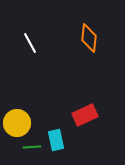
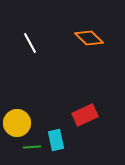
orange diamond: rotated 52 degrees counterclockwise
